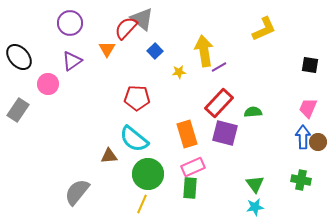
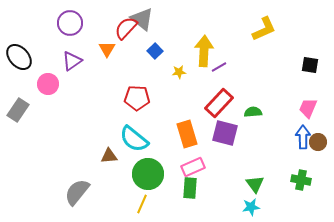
yellow arrow: rotated 12 degrees clockwise
cyan star: moved 4 px left
